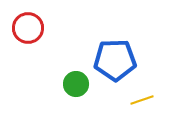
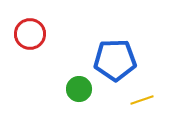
red circle: moved 2 px right, 6 px down
green circle: moved 3 px right, 5 px down
